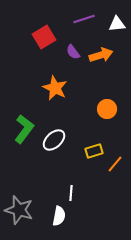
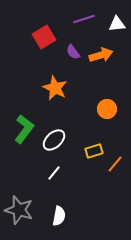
white line: moved 17 px left, 20 px up; rotated 35 degrees clockwise
